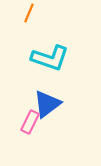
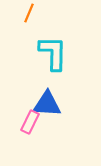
cyan L-shape: moved 3 px right, 5 px up; rotated 108 degrees counterclockwise
blue triangle: rotated 40 degrees clockwise
